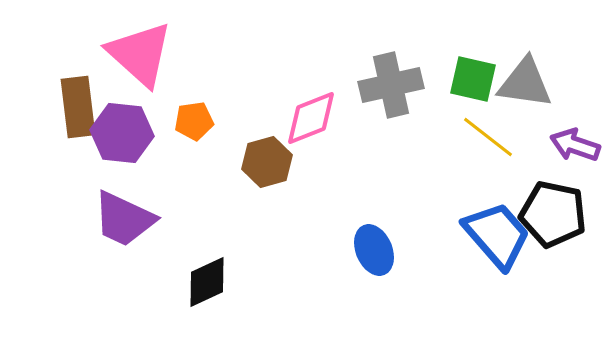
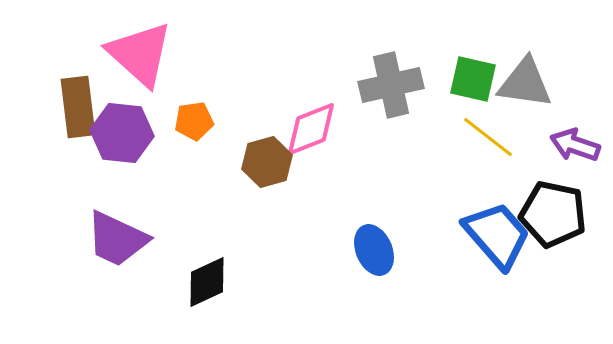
pink diamond: moved 11 px down
purple trapezoid: moved 7 px left, 20 px down
